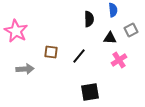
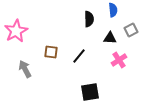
pink star: rotated 15 degrees clockwise
gray arrow: rotated 114 degrees counterclockwise
